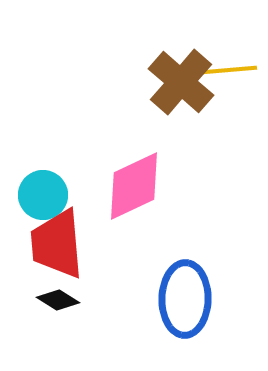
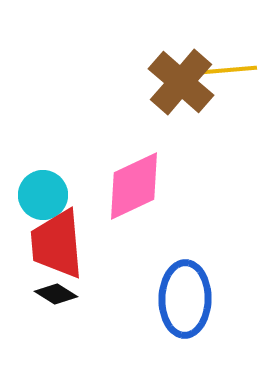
black diamond: moved 2 px left, 6 px up
